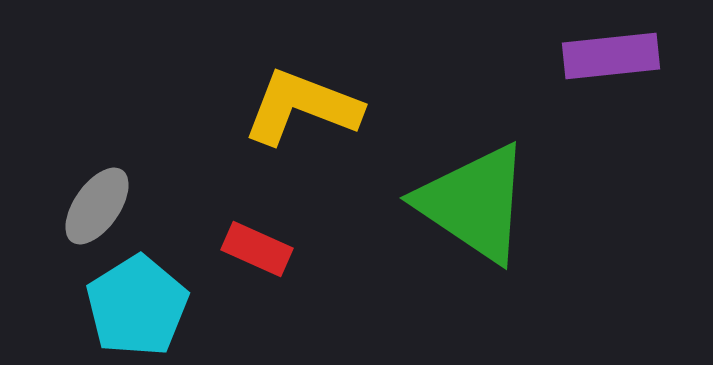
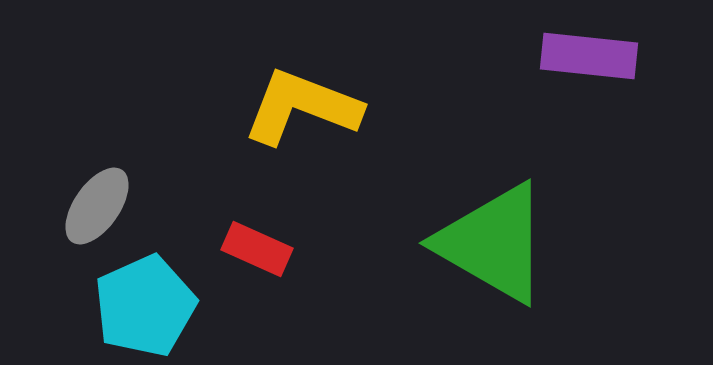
purple rectangle: moved 22 px left; rotated 12 degrees clockwise
green triangle: moved 19 px right, 40 px down; rotated 4 degrees counterclockwise
cyan pentagon: moved 8 px right; rotated 8 degrees clockwise
